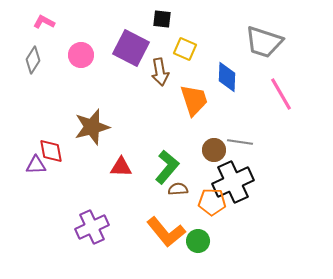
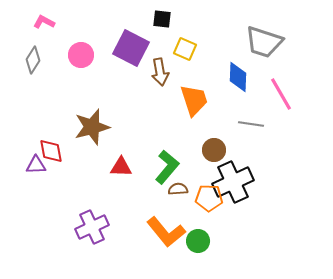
blue diamond: moved 11 px right
gray line: moved 11 px right, 18 px up
orange pentagon: moved 3 px left, 4 px up
